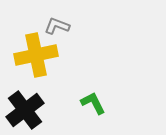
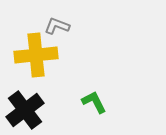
yellow cross: rotated 6 degrees clockwise
green L-shape: moved 1 px right, 1 px up
